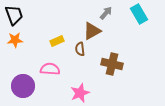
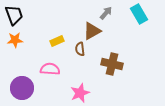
purple circle: moved 1 px left, 2 px down
